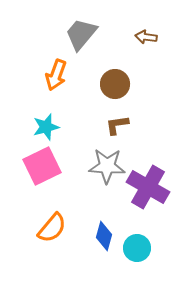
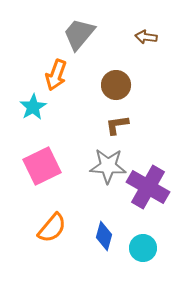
gray trapezoid: moved 2 px left
brown circle: moved 1 px right, 1 px down
cyan star: moved 13 px left, 20 px up; rotated 16 degrees counterclockwise
gray star: moved 1 px right
cyan circle: moved 6 px right
